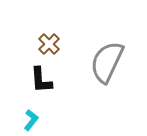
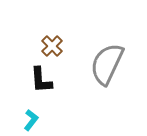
brown cross: moved 3 px right, 2 px down
gray semicircle: moved 2 px down
